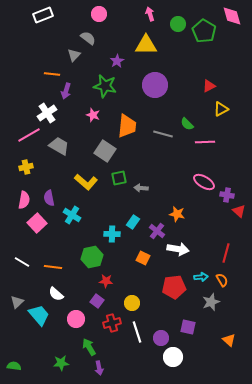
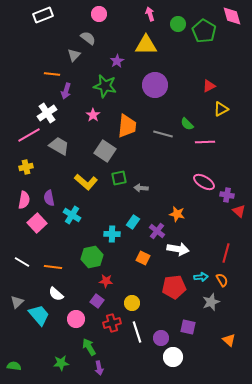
pink star at (93, 115): rotated 16 degrees clockwise
